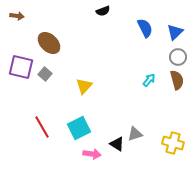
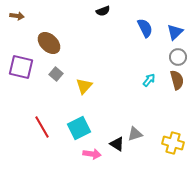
gray square: moved 11 px right
